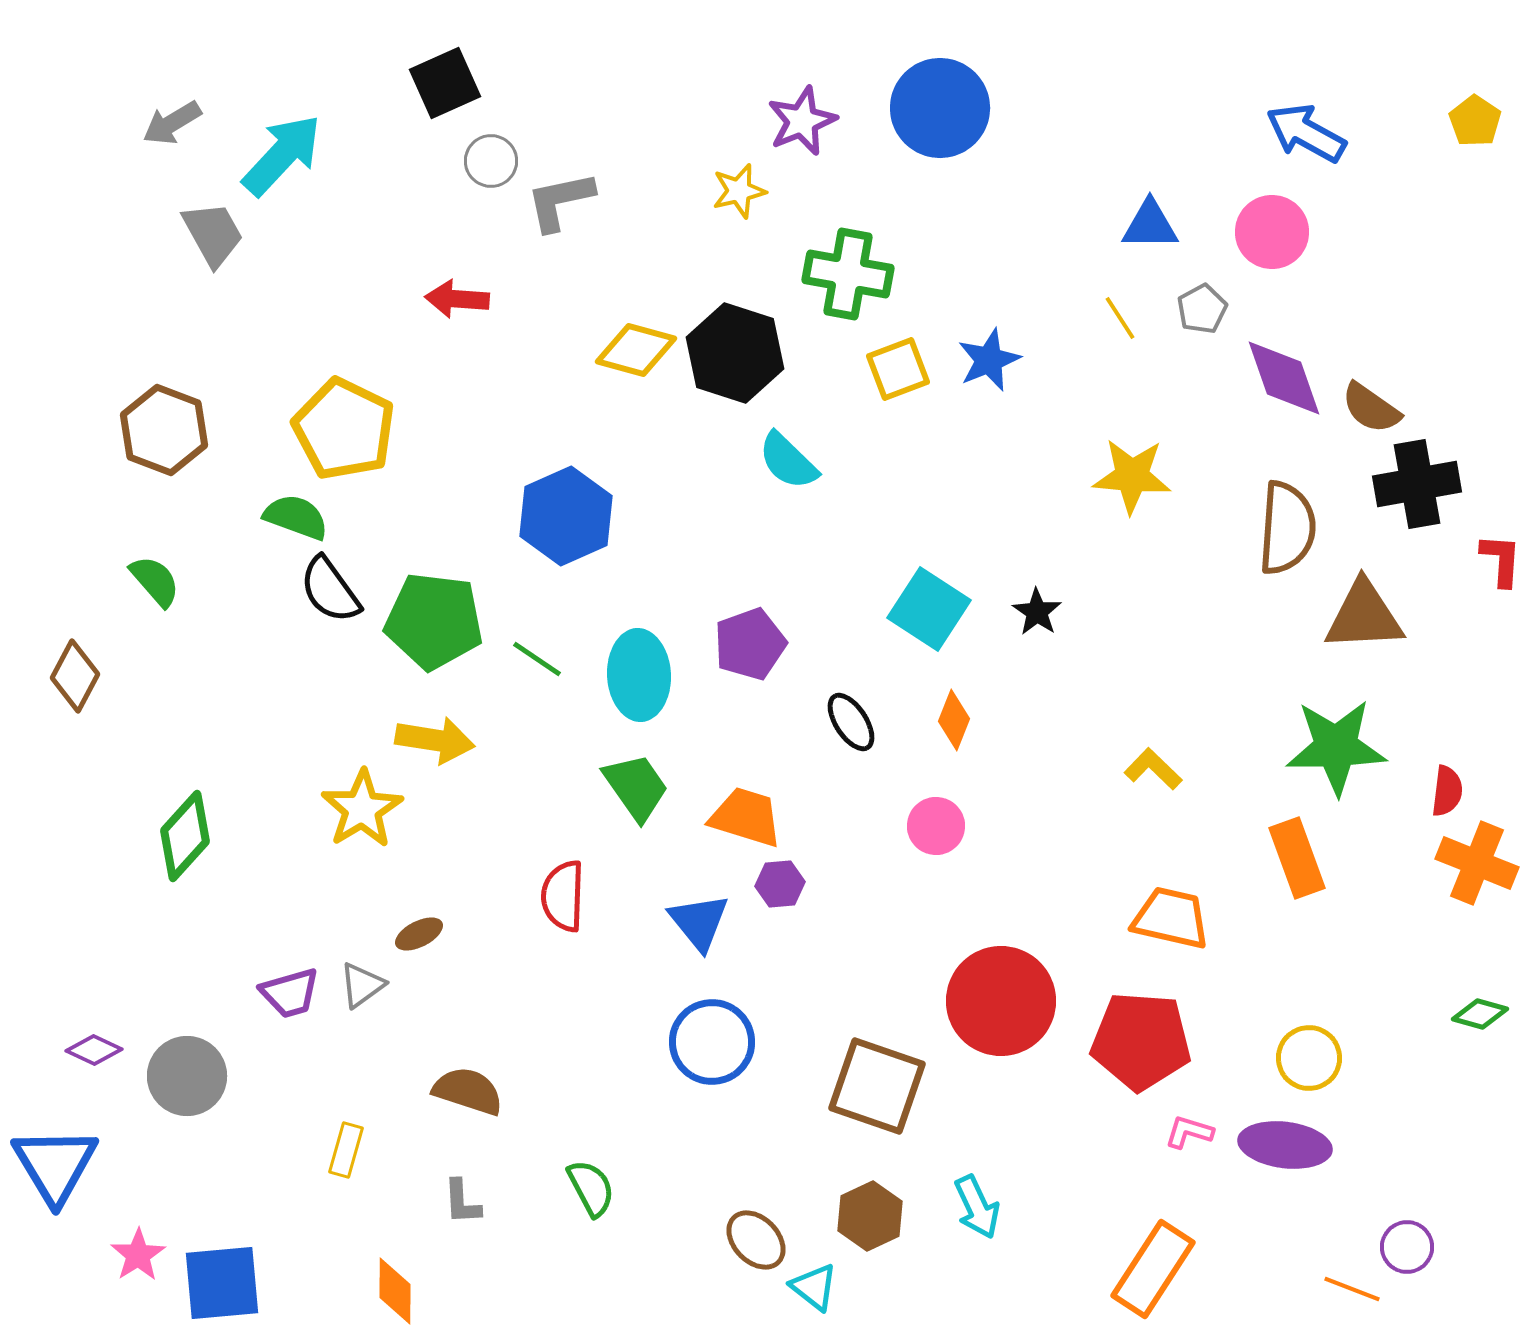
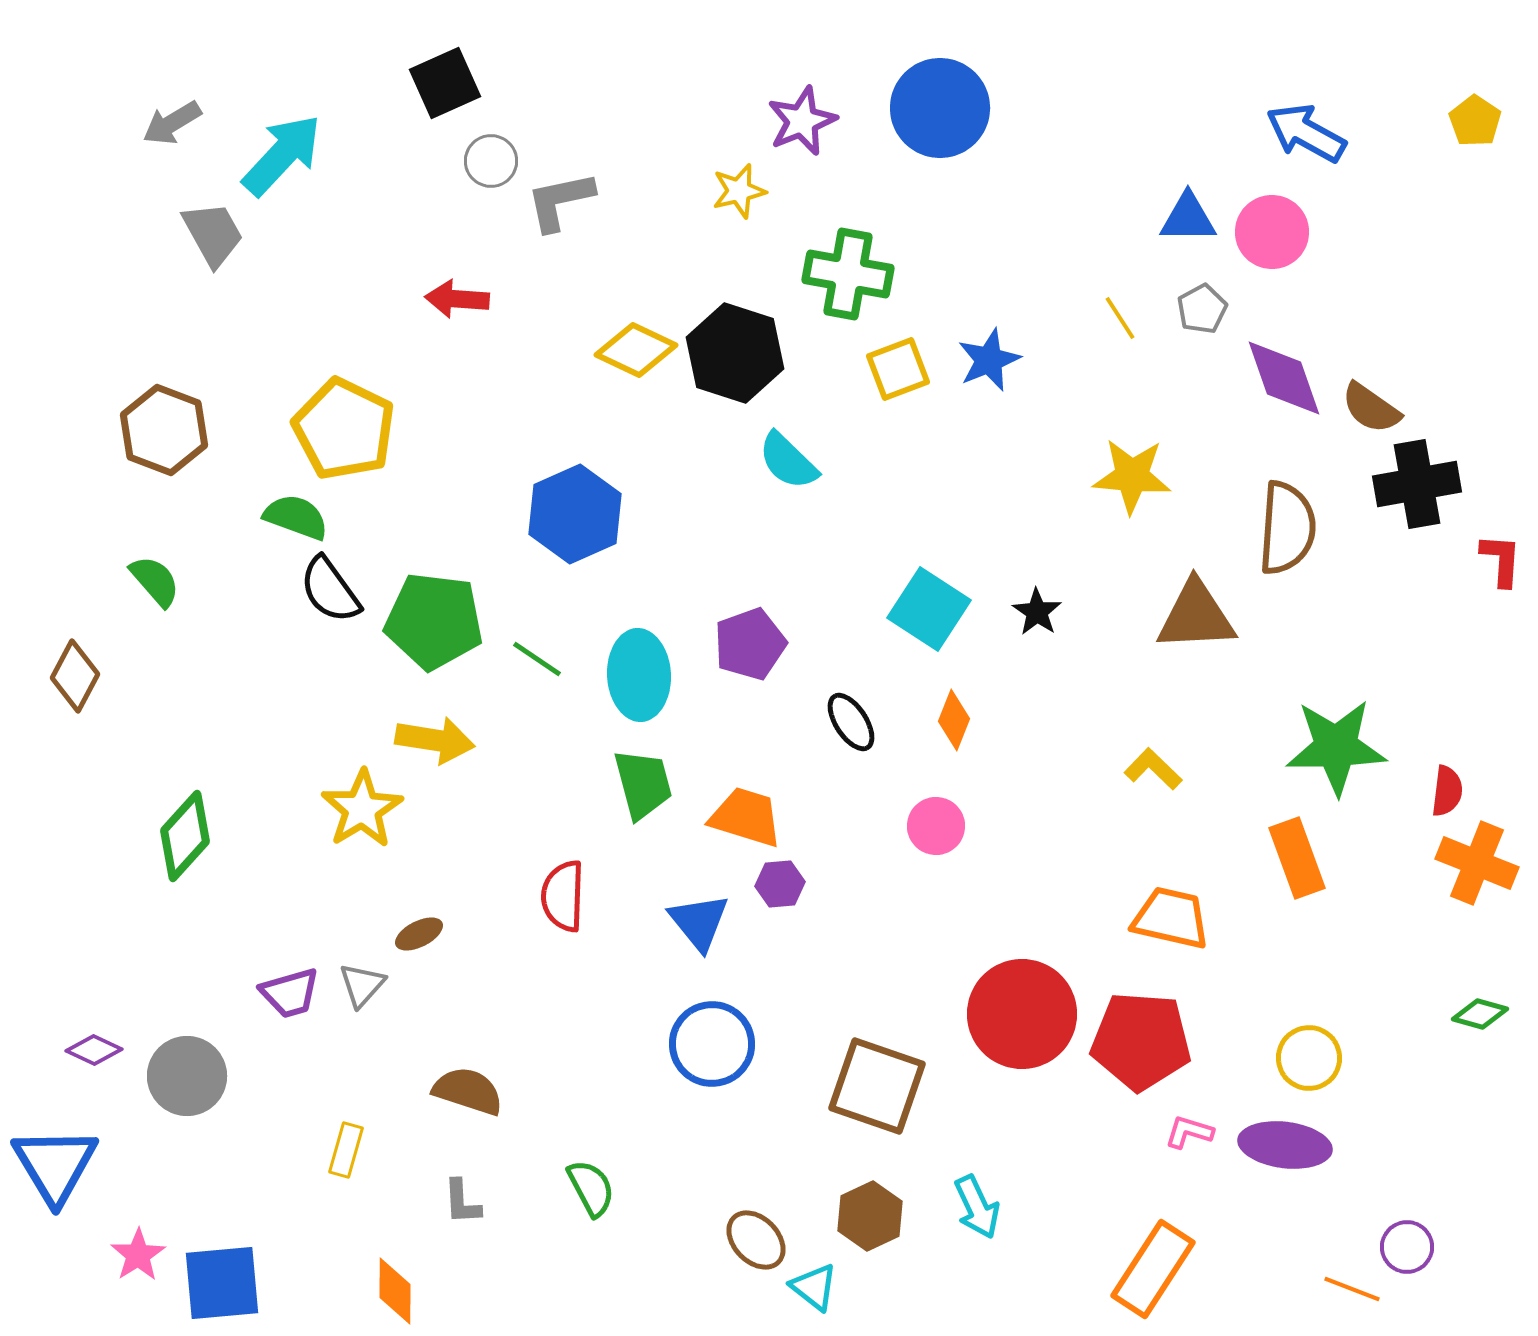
blue triangle at (1150, 225): moved 38 px right, 7 px up
yellow diamond at (636, 350): rotated 10 degrees clockwise
blue hexagon at (566, 516): moved 9 px right, 2 px up
brown triangle at (1364, 616): moved 168 px left
green trapezoid at (636, 787): moved 7 px right, 3 px up; rotated 20 degrees clockwise
gray triangle at (362, 985): rotated 12 degrees counterclockwise
red circle at (1001, 1001): moved 21 px right, 13 px down
blue circle at (712, 1042): moved 2 px down
